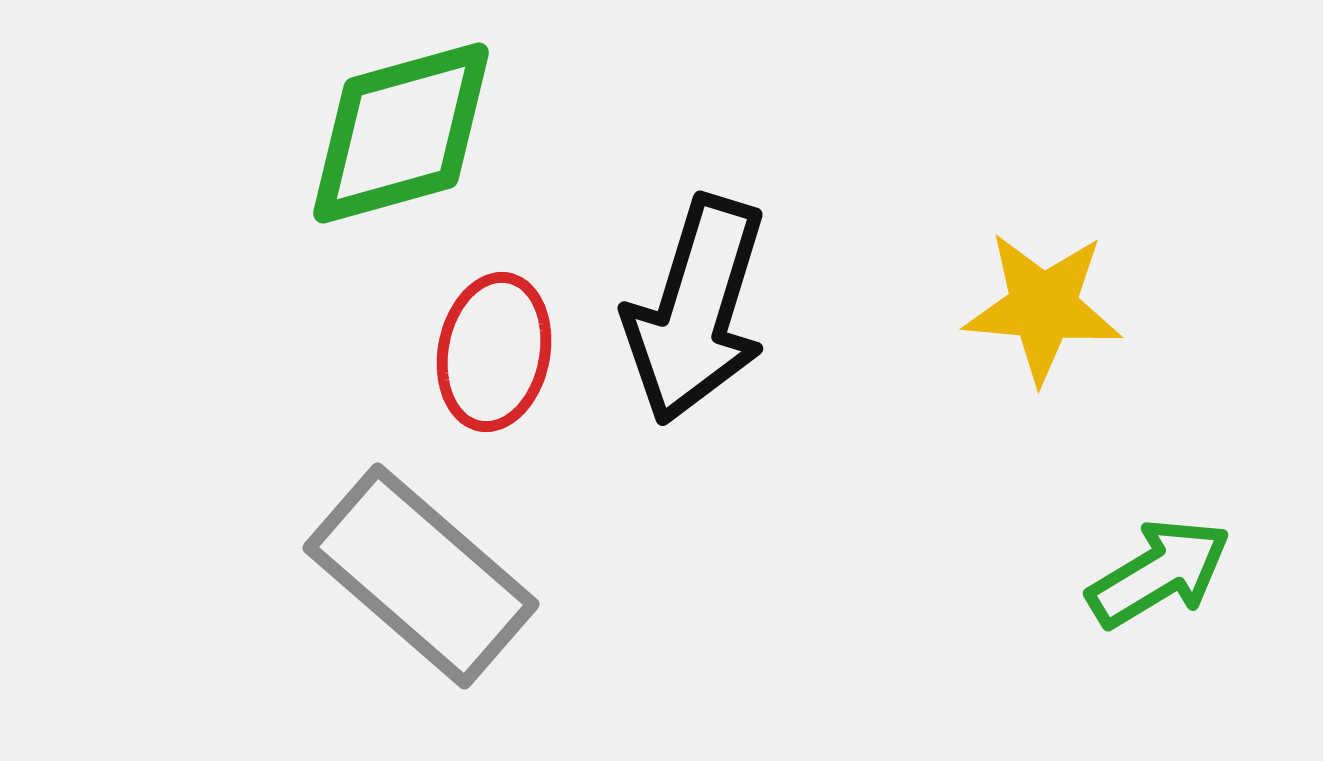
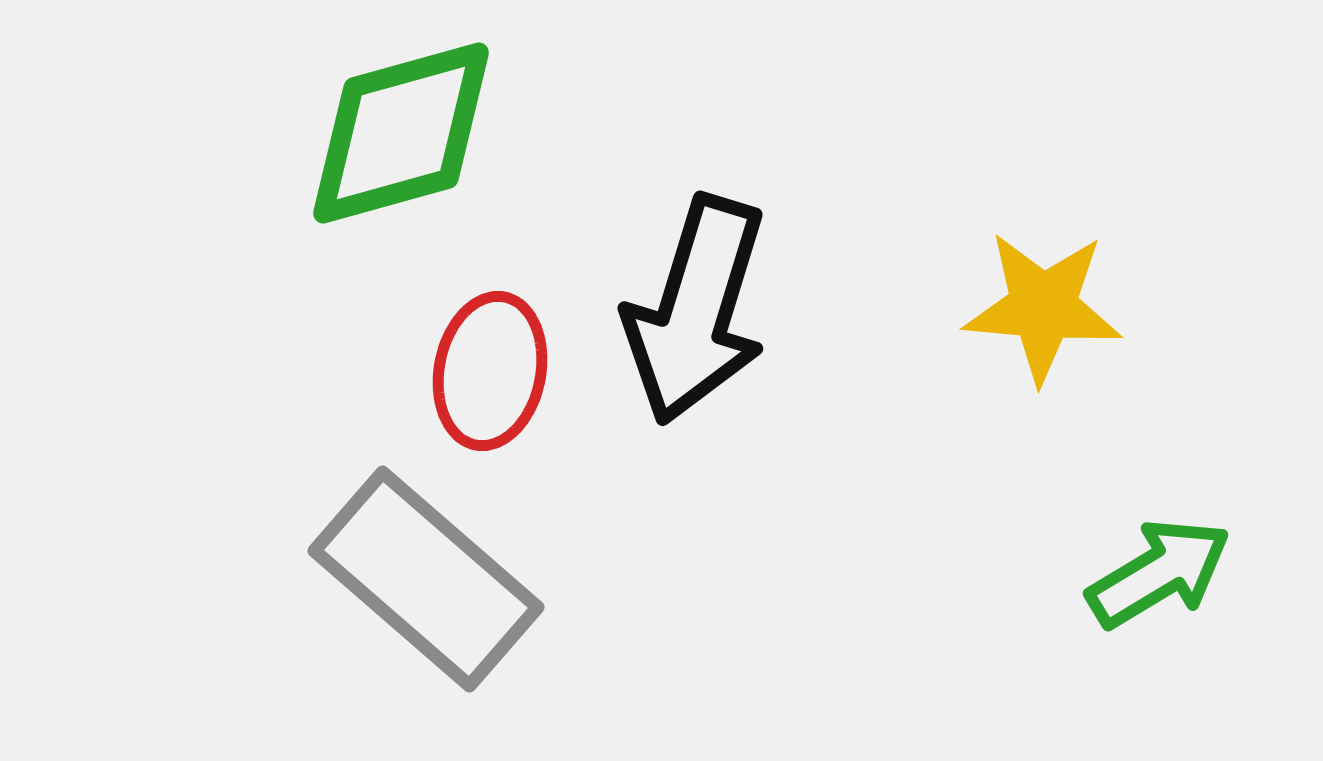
red ellipse: moved 4 px left, 19 px down
gray rectangle: moved 5 px right, 3 px down
